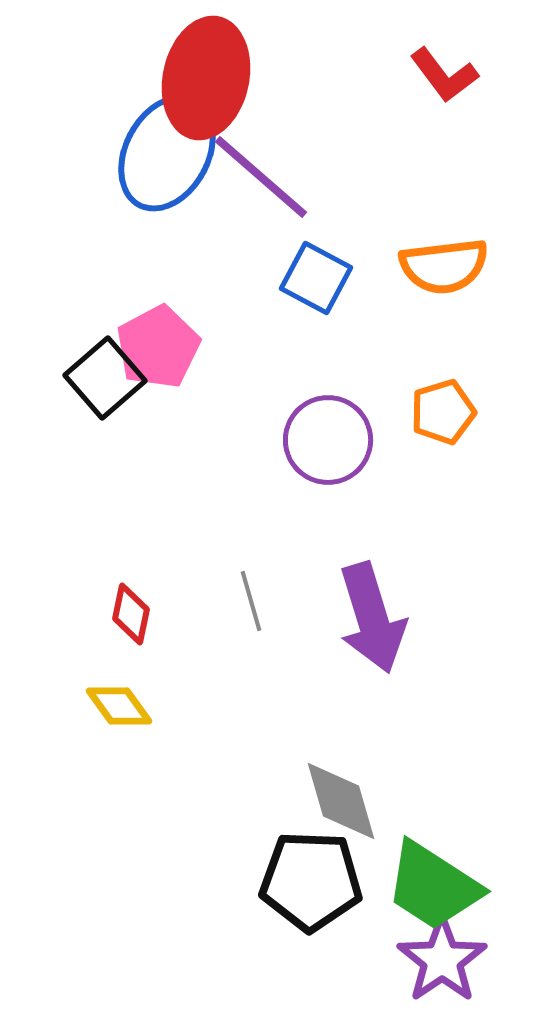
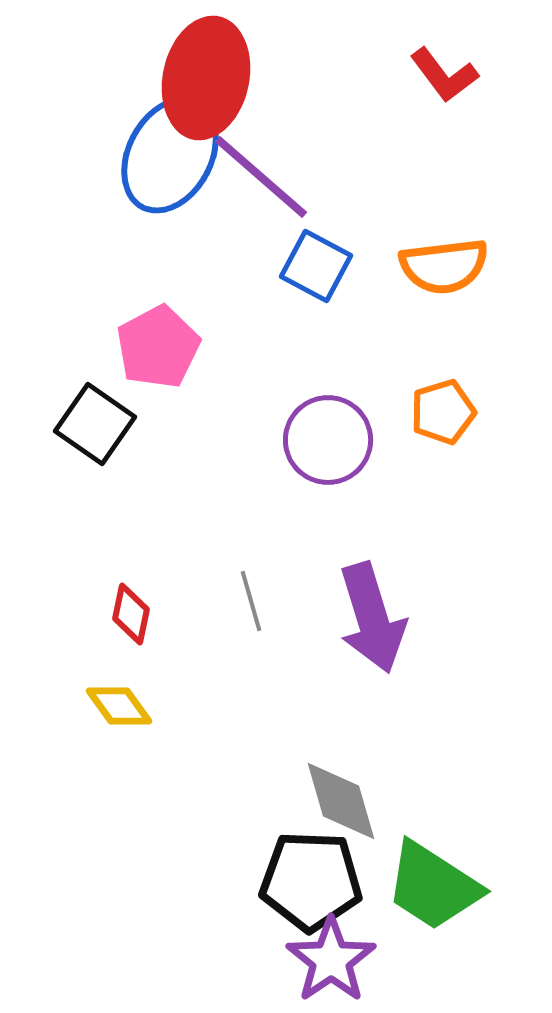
blue ellipse: moved 3 px right, 2 px down
blue square: moved 12 px up
black square: moved 10 px left, 46 px down; rotated 14 degrees counterclockwise
purple star: moved 111 px left
